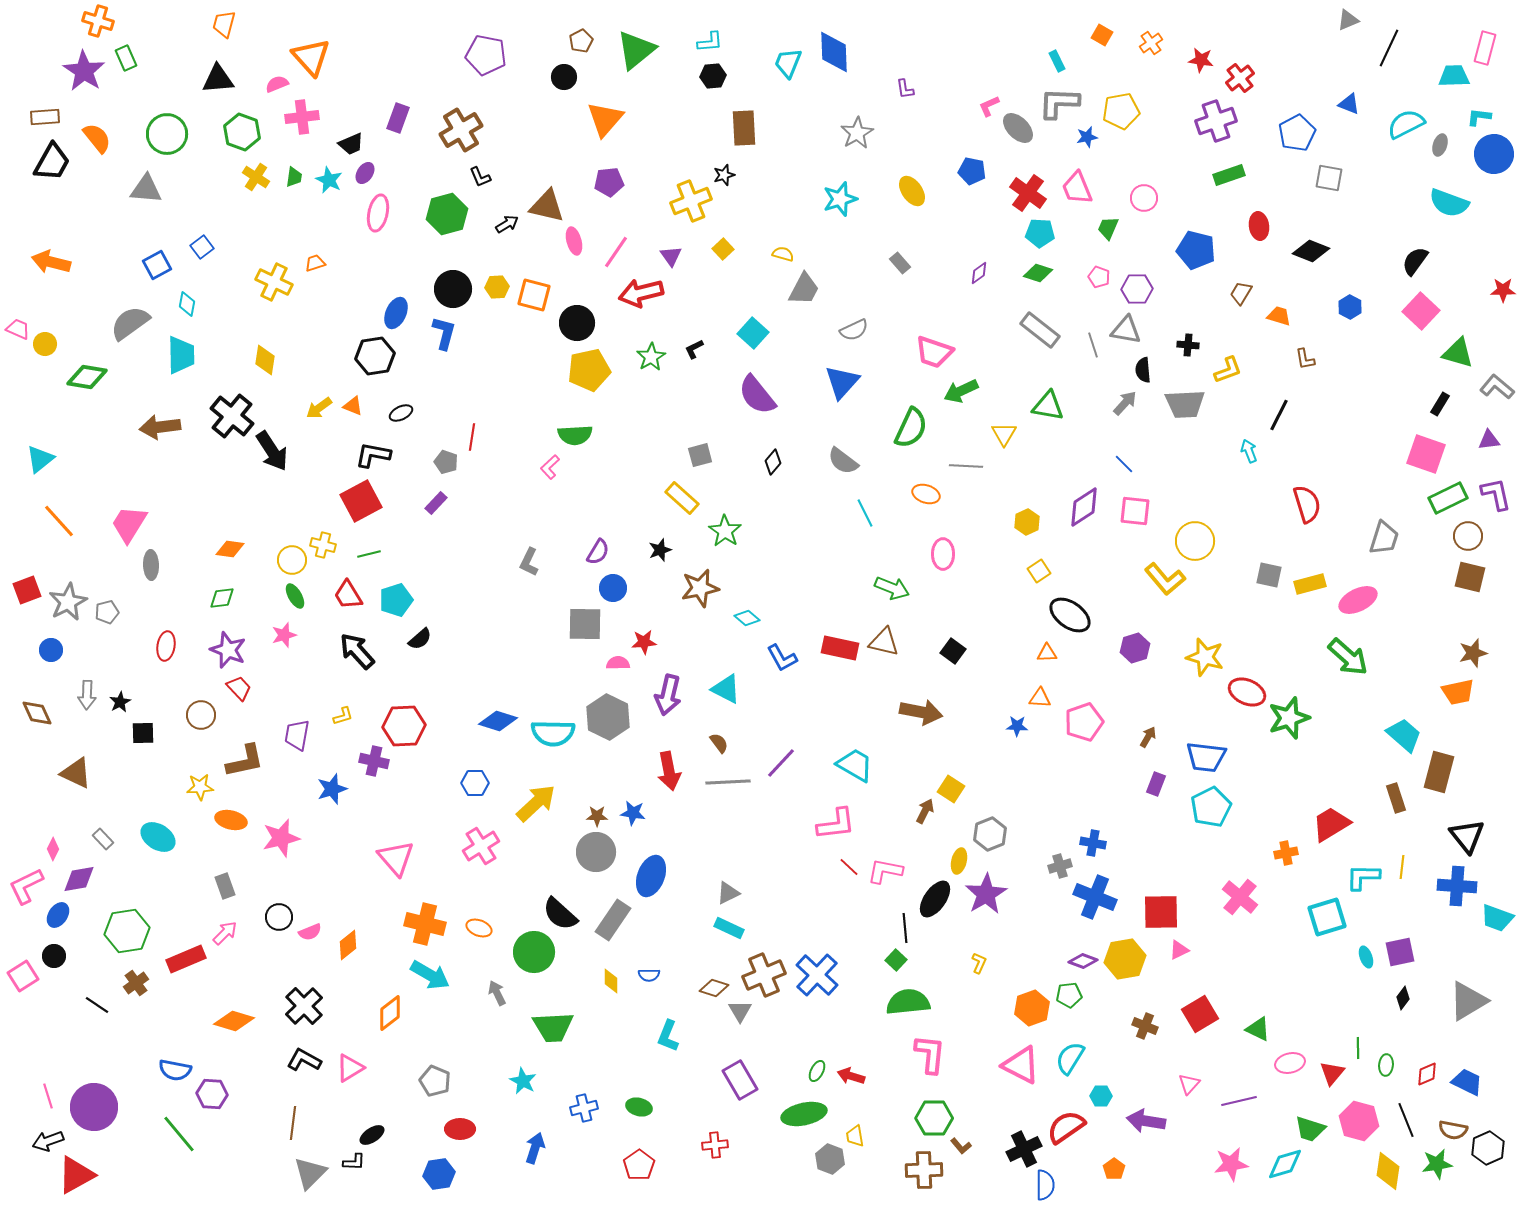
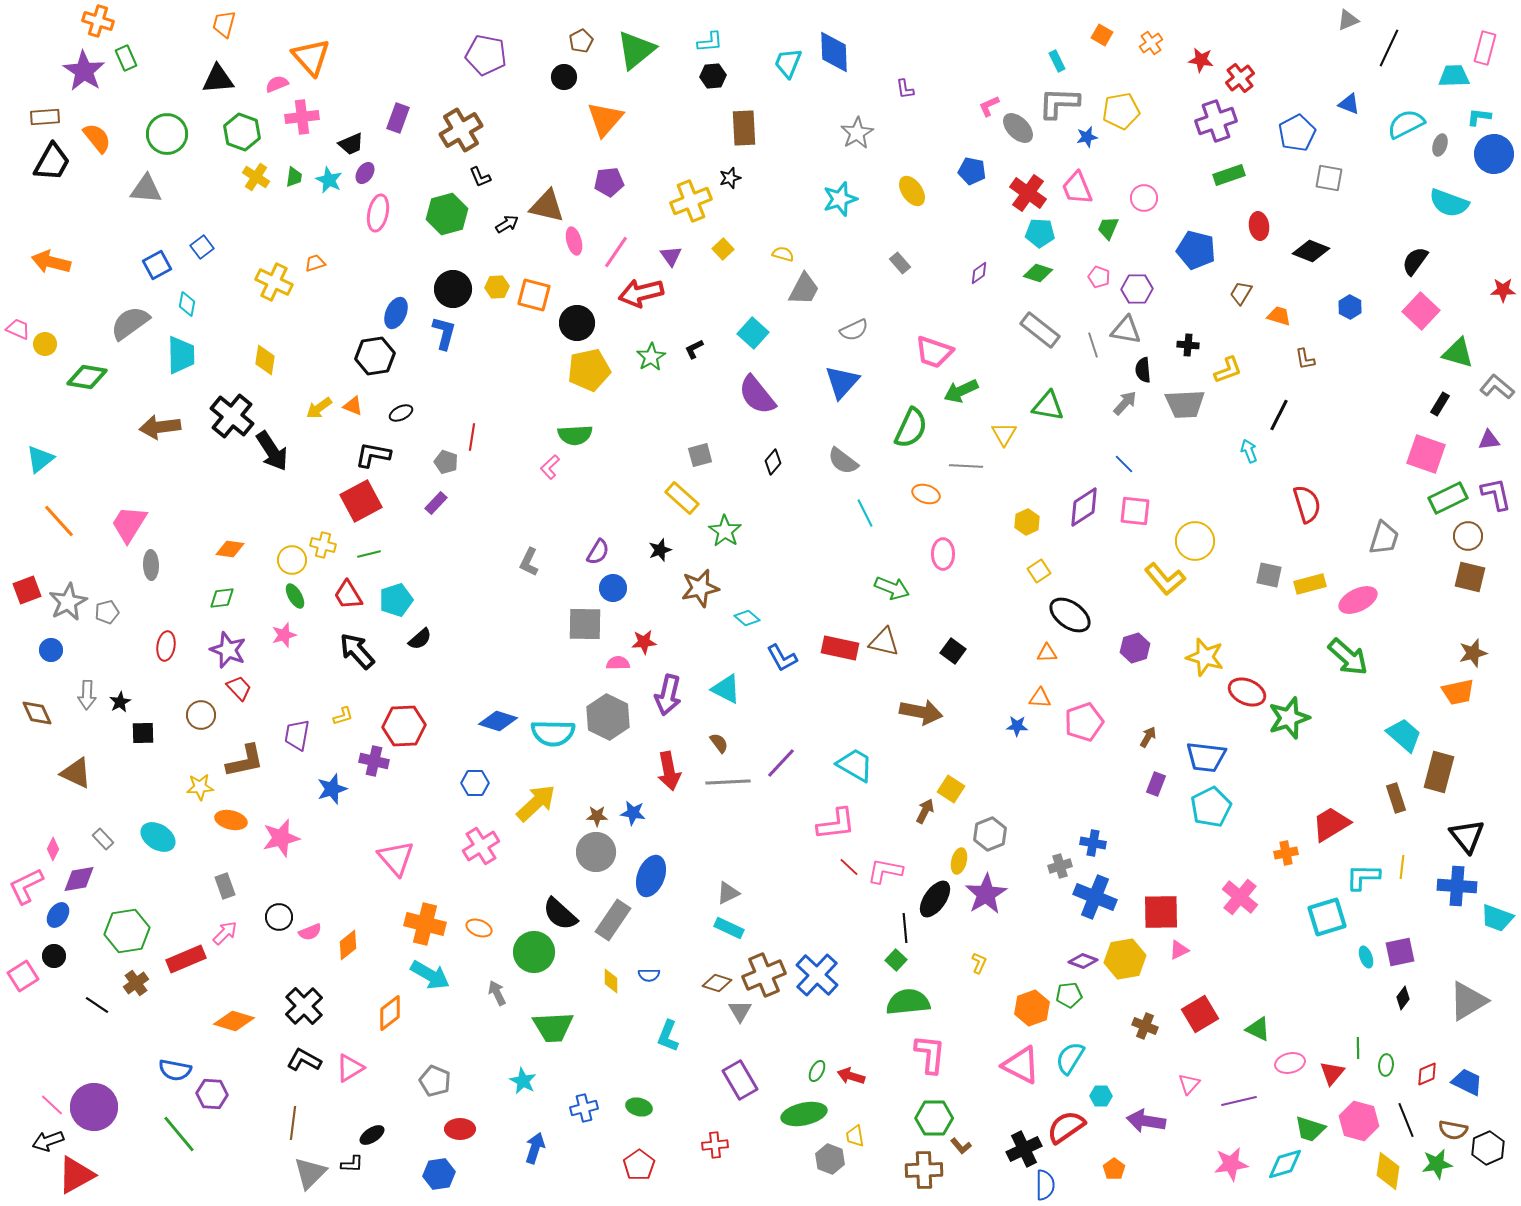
black star at (724, 175): moved 6 px right, 3 px down
brown diamond at (714, 988): moved 3 px right, 5 px up
pink line at (48, 1096): moved 4 px right, 9 px down; rotated 30 degrees counterclockwise
black L-shape at (354, 1162): moved 2 px left, 2 px down
